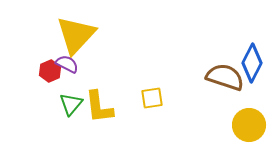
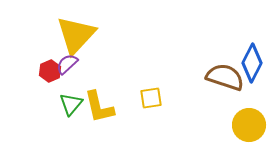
purple semicircle: rotated 70 degrees counterclockwise
yellow square: moved 1 px left
yellow L-shape: rotated 6 degrees counterclockwise
